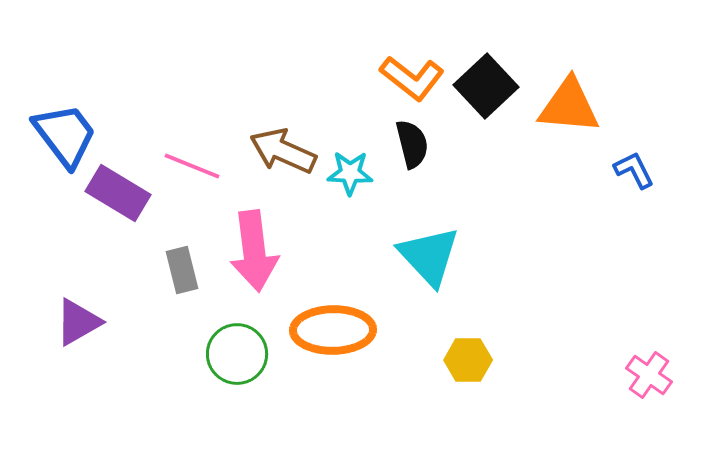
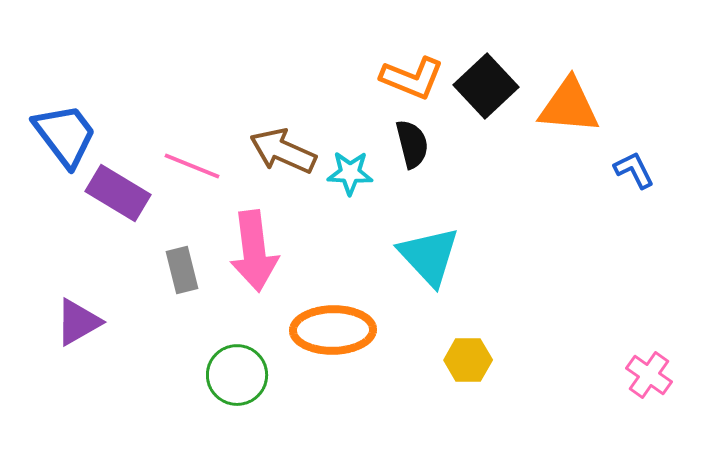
orange L-shape: rotated 16 degrees counterclockwise
green circle: moved 21 px down
